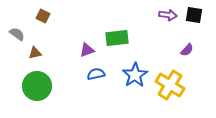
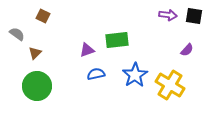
black square: moved 1 px down
green rectangle: moved 2 px down
brown triangle: rotated 32 degrees counterclockwise
